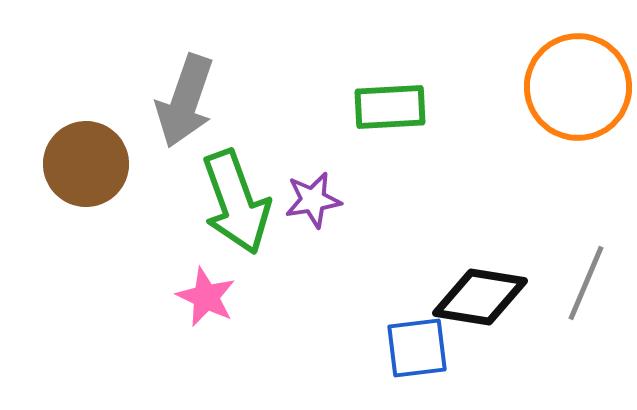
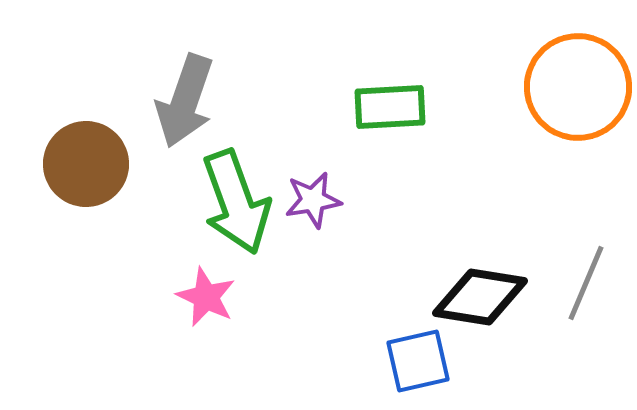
blue square: moved 1 px right, 13 px down; rotated 6 degrees counterclockwise
